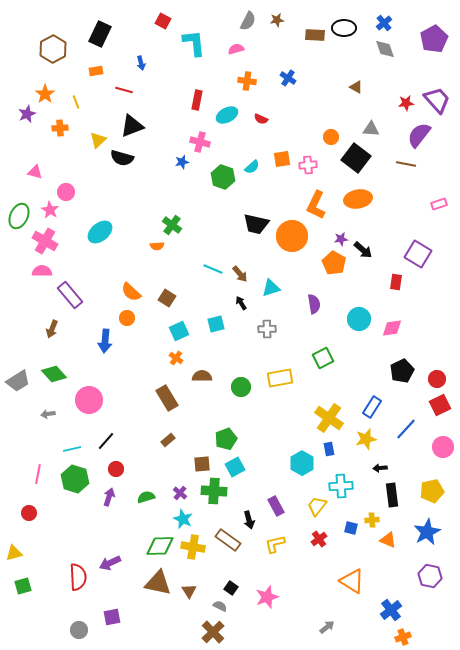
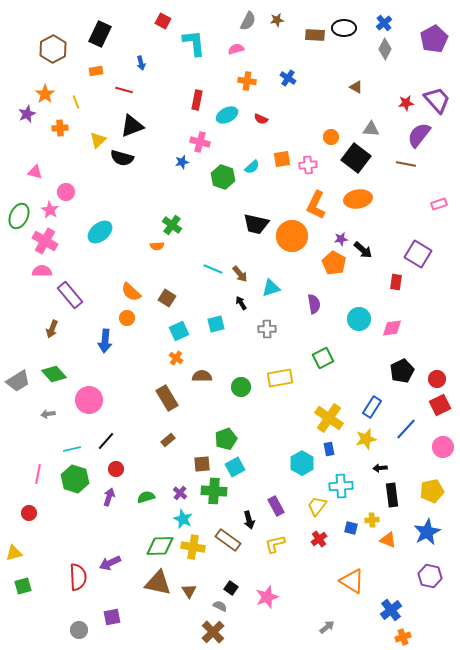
gray diamond at (385, 49): rotated 45 degrees clockwise
